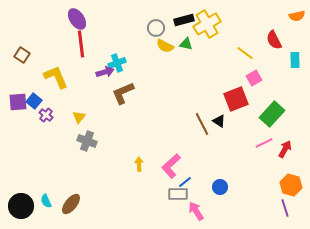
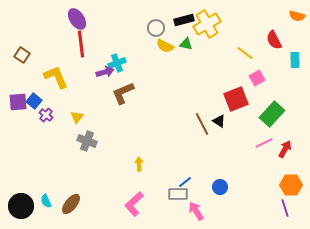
orange semicircle: rotated 28 degrees clockwise
pink square: moved 3 px right
yellow triangle: moved 2 px left
pink L-shape: moved 37 px left, 38 px down
orange hexagon: rotated 15 degrees counterclockwise
